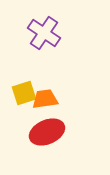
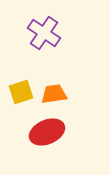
yellow square: moved 3 px left, 1 px up
orange trapezoid: moved 9 px right, 5 px up
